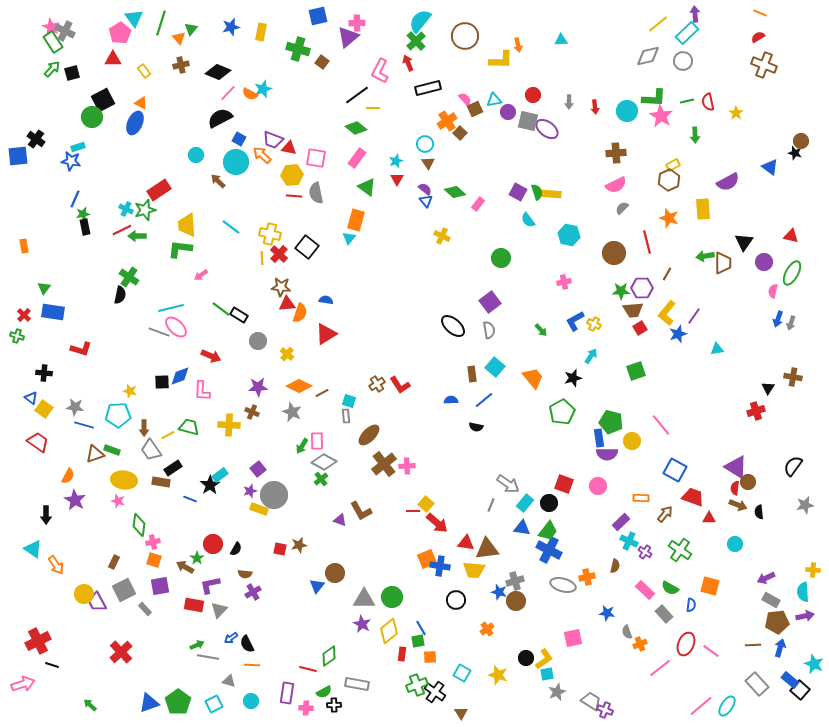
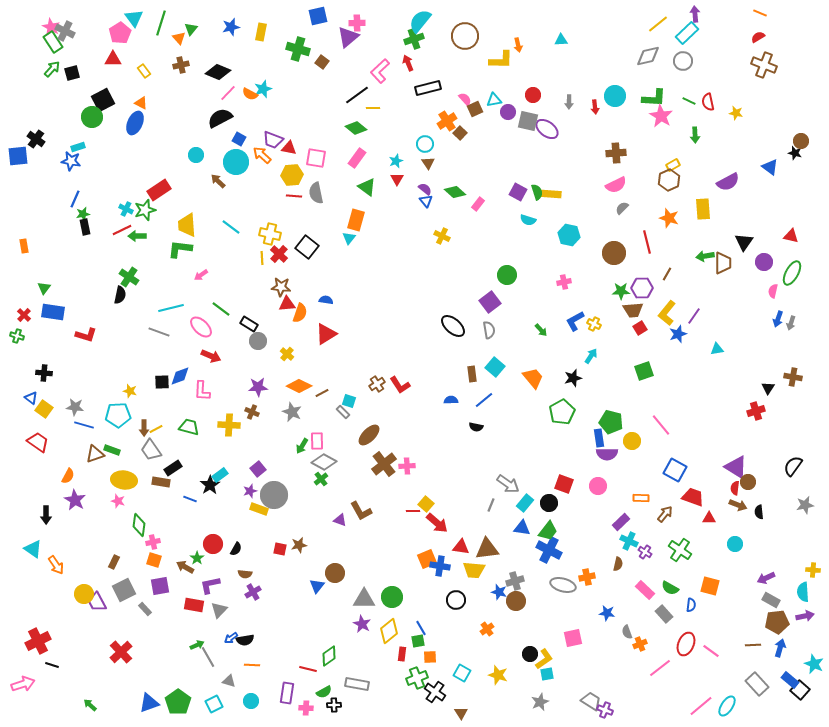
green cross at (416, 41): moved 2 px left, 2 px up; rotated 24 degrees clockwise
pink L-shape at (380, 71): rotated 20 degrees clockwise
green line at (687, 101): moved 2 px right; rotated 40 degrees clockwise
cyan circle at (627, 111): moved 12 px left, 15 px up
yellow star at (736, 113): rotated 24 degrees counterclockwise
cyan semicircle at (528, 220): rotated 35 degrees counterclockwise
green circle at (501, 258): moved 6 px right, 17 px down
black rectangle at (239, 315): moved 10 px right, 9 px down
pink ellipse at (176, 327): moved 25 px right
red L-shape at (81, 349): moved 5 px right, 14 px up
green square at (636, 371): moved 8 px right
gray rectangle at (346, 416): moved 3 px left, 4 px up; rotated 40 degrees counterclockwise
yellow line at (168, 435): moved 12 px left, 6 px up
red triangle at (466, 543): moved 5 px left, 4 px down
brown semicircle at (615, 566): moved 3 px right, 2 px up
black semicircle at (247, 644): moved 2 px left, 4 px up; rotated 72 degrees counterclockwise
gray line at (208, 657): rotated 50 degrees clockwise
black circle at (526, 658): moved 4 px right, 4 px up
green cross at (417, 685): moved 7 px up
gray star at (557, 692): moved 17 px left, 10 px down
